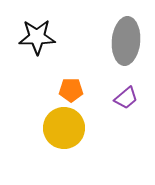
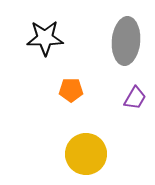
black star: moved 8 px right, 1 px down
purple trapezoid: moved 9 px right; rotated 20 degrees counterclockwise
yellow circle: moved 22 px right, 26 px down
